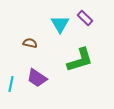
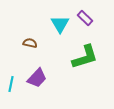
green L-shape: moved 5 px right, 3 px up
purple trapezoid: rotated 80 degrees counterclockwise
